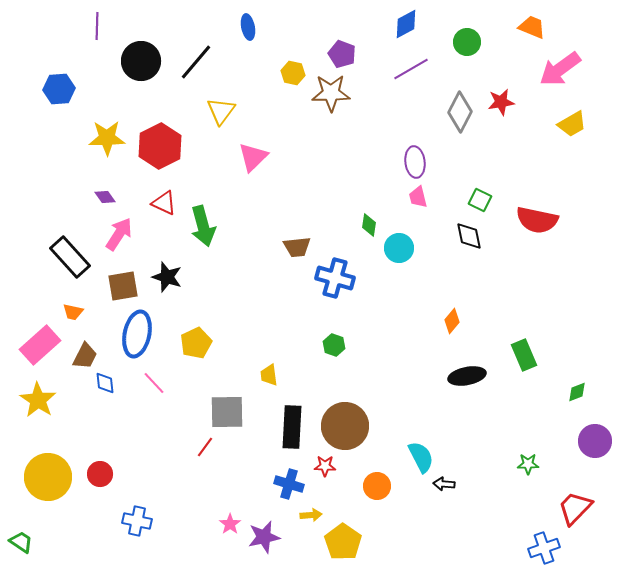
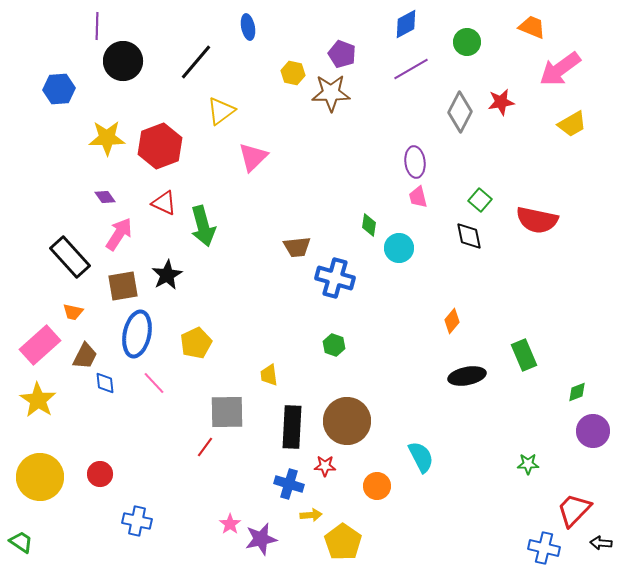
black circle at (141, 61): moved 18 px left
yellow triangle at (221, 111): rotated 16 degrees clockwise
red hexagon at (160, 146): rotated 6 degrees clockwise
green square at (480, 200): rotated 15 degrees clockwise
black star at (167, 277): moved 2 px up; rotated 24 degrees clockwise
brown circle at (345, 426): moved 2 px right, 5 px up
purple circle at (595, 441): moved 2 px left, 10 px up
yellow circle at (48, 477): moved 8 px left
black arrow at (444, 484): moved 157 px right, 59 px down
red trapezoid at (575, 508): moved 1 px left, 2 px down
purple star at (264, 537): moved 3 px left, 2 px down
blue cross at (544, 548): rotated 32 degrees clockwise
